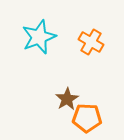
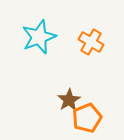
brown star: moved 2 px right, 1 px down
orange pentagon: rotated 24 degrees counterclockwise
